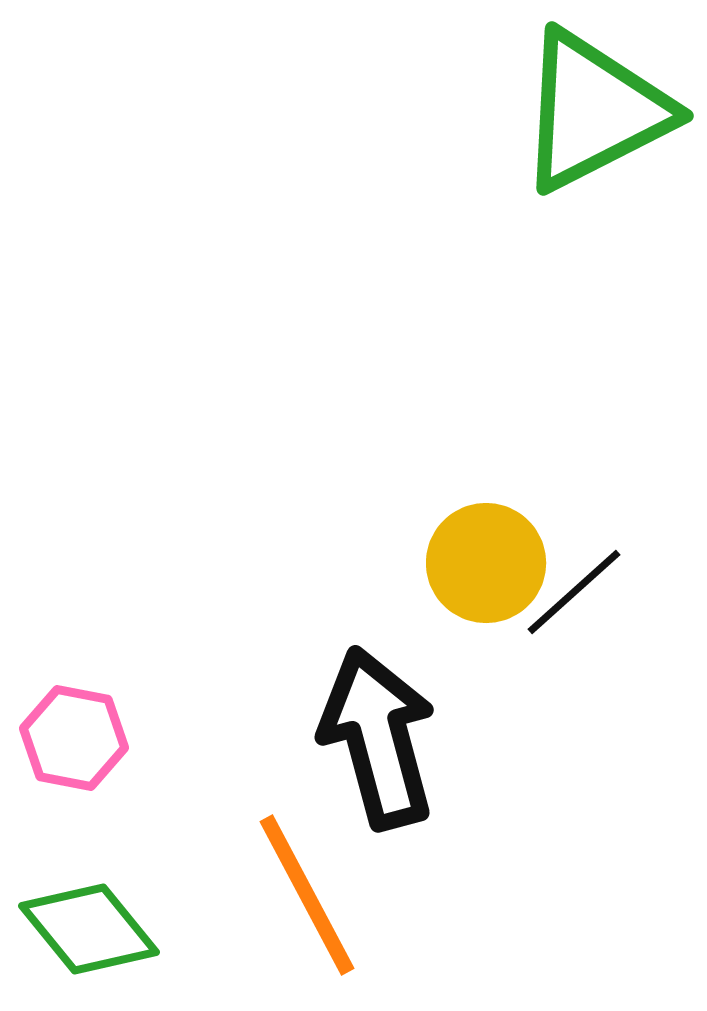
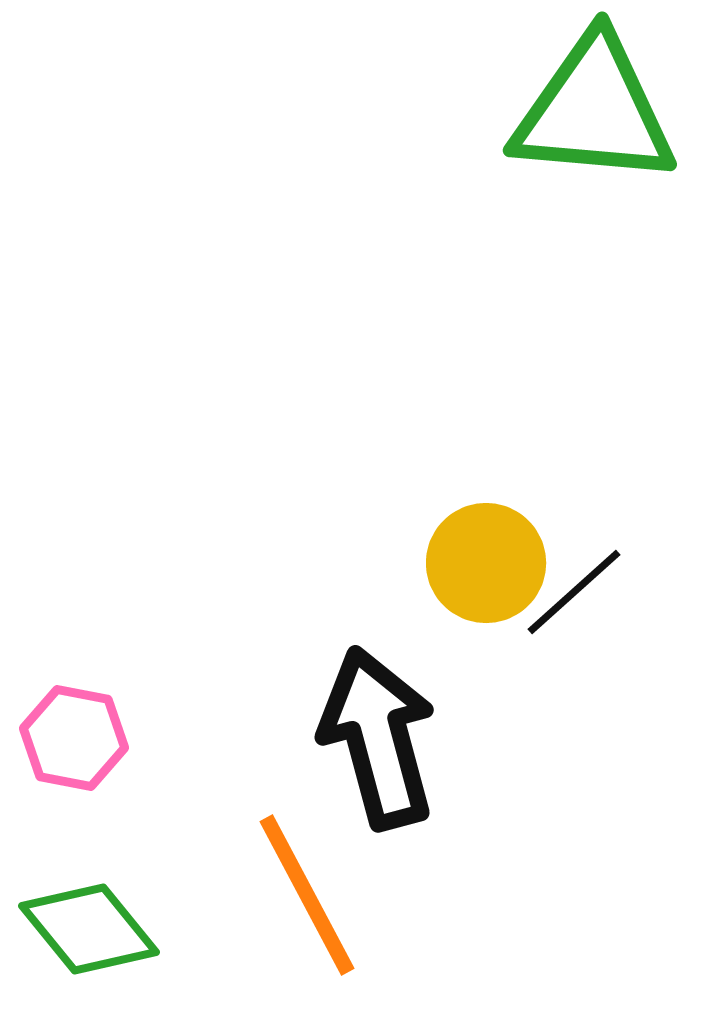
green triangle: rotated 32 degrees clockwise
